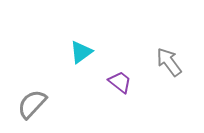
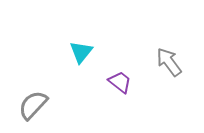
cyan triangle: rotated 15 degrees counterclockwise
gray semicircle: moved 1 px right, 1 px down
